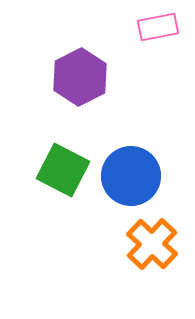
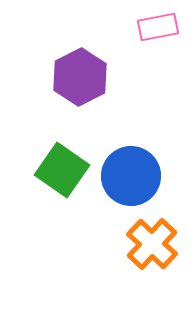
green square: moved 1 px left; rotated 8 degrees clockwise
